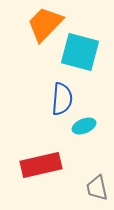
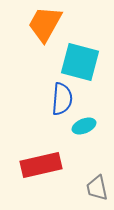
orange trapezoid: rotated 15 degrees counterclockwise
cyan square: moved 10 px down
